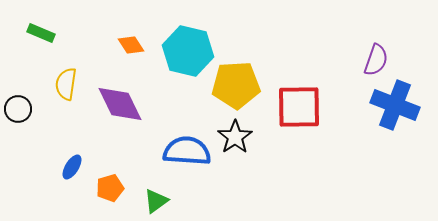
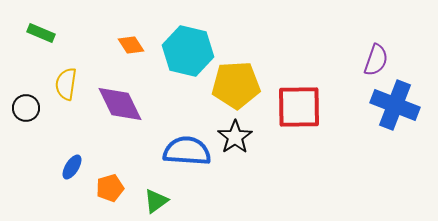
black circle: moved 8 px right, 1 px up
